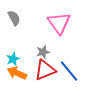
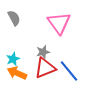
red triangle: moved 2 px up
